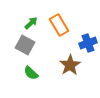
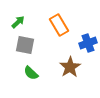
green arrow: moved 13 px left, 1 px up
gray square: rotated 18 degrees counterclockwise
brown star: moved 2 px down
